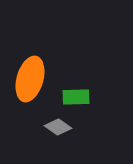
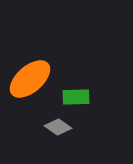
orange ellipse: rotated 33 degrees clockwise
